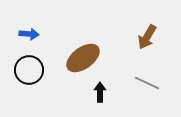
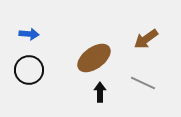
brown arrow: moved 1 px left, 2 px down; rotated 25 degrees clockwise
brown ellipse: moved 11 px right
gray line: moved 4 px left
